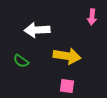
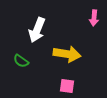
pink arrow: moved 2 px right, 1 px down
white arrow: rotated 65 degrees counterclockwise
yellow arrow: moved 2 px up
